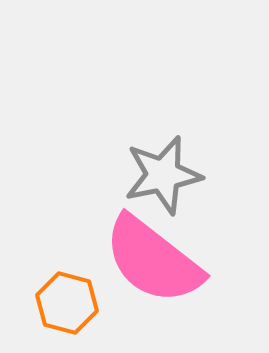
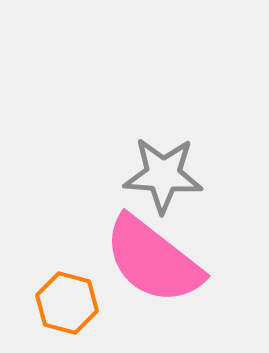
gray star: rotated 16 degrees clockwise
